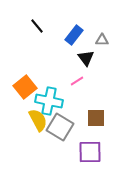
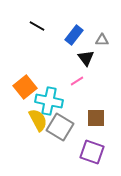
black line: rotated 21 degrees counterclockwise
purple square: moved 2 px right; rotated 20 degrees clockwise
